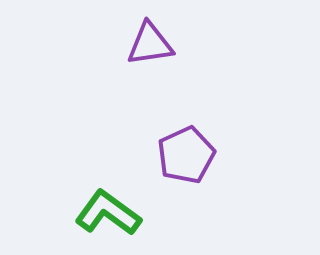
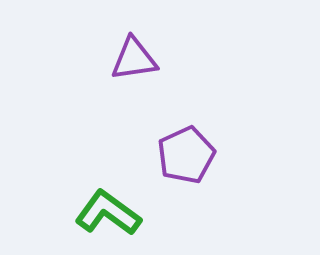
purple triangle: moved 16 px left, 15 px down
